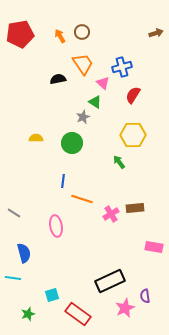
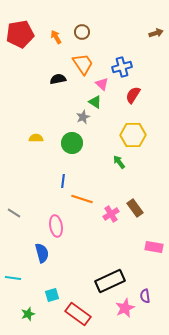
orange arrow: moved 4 px left, 1 px down
pink triangle: moved 1 px left, 1 px down
brown rectangle: rotated 60 degrees clockwise
blue semicircle: moved 18 px right
